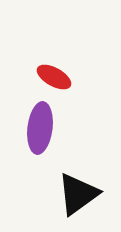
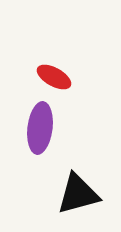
black triangle: rotated 21 degrees clockwise
